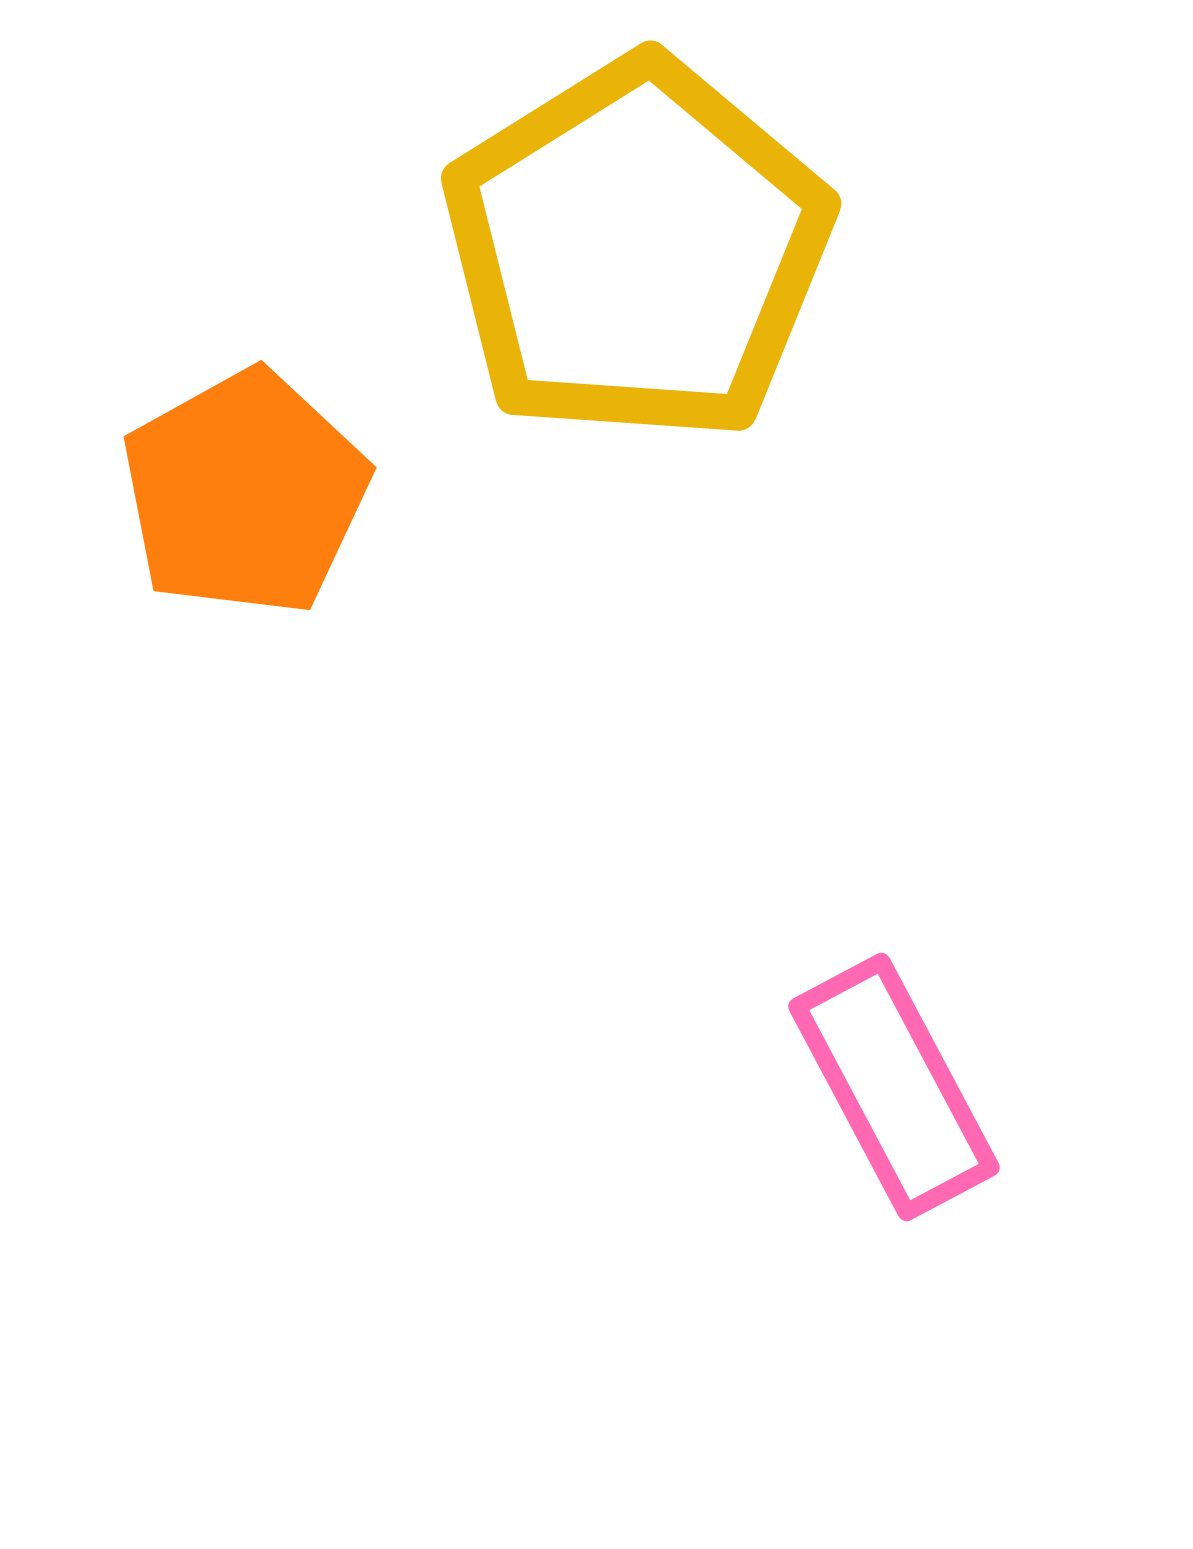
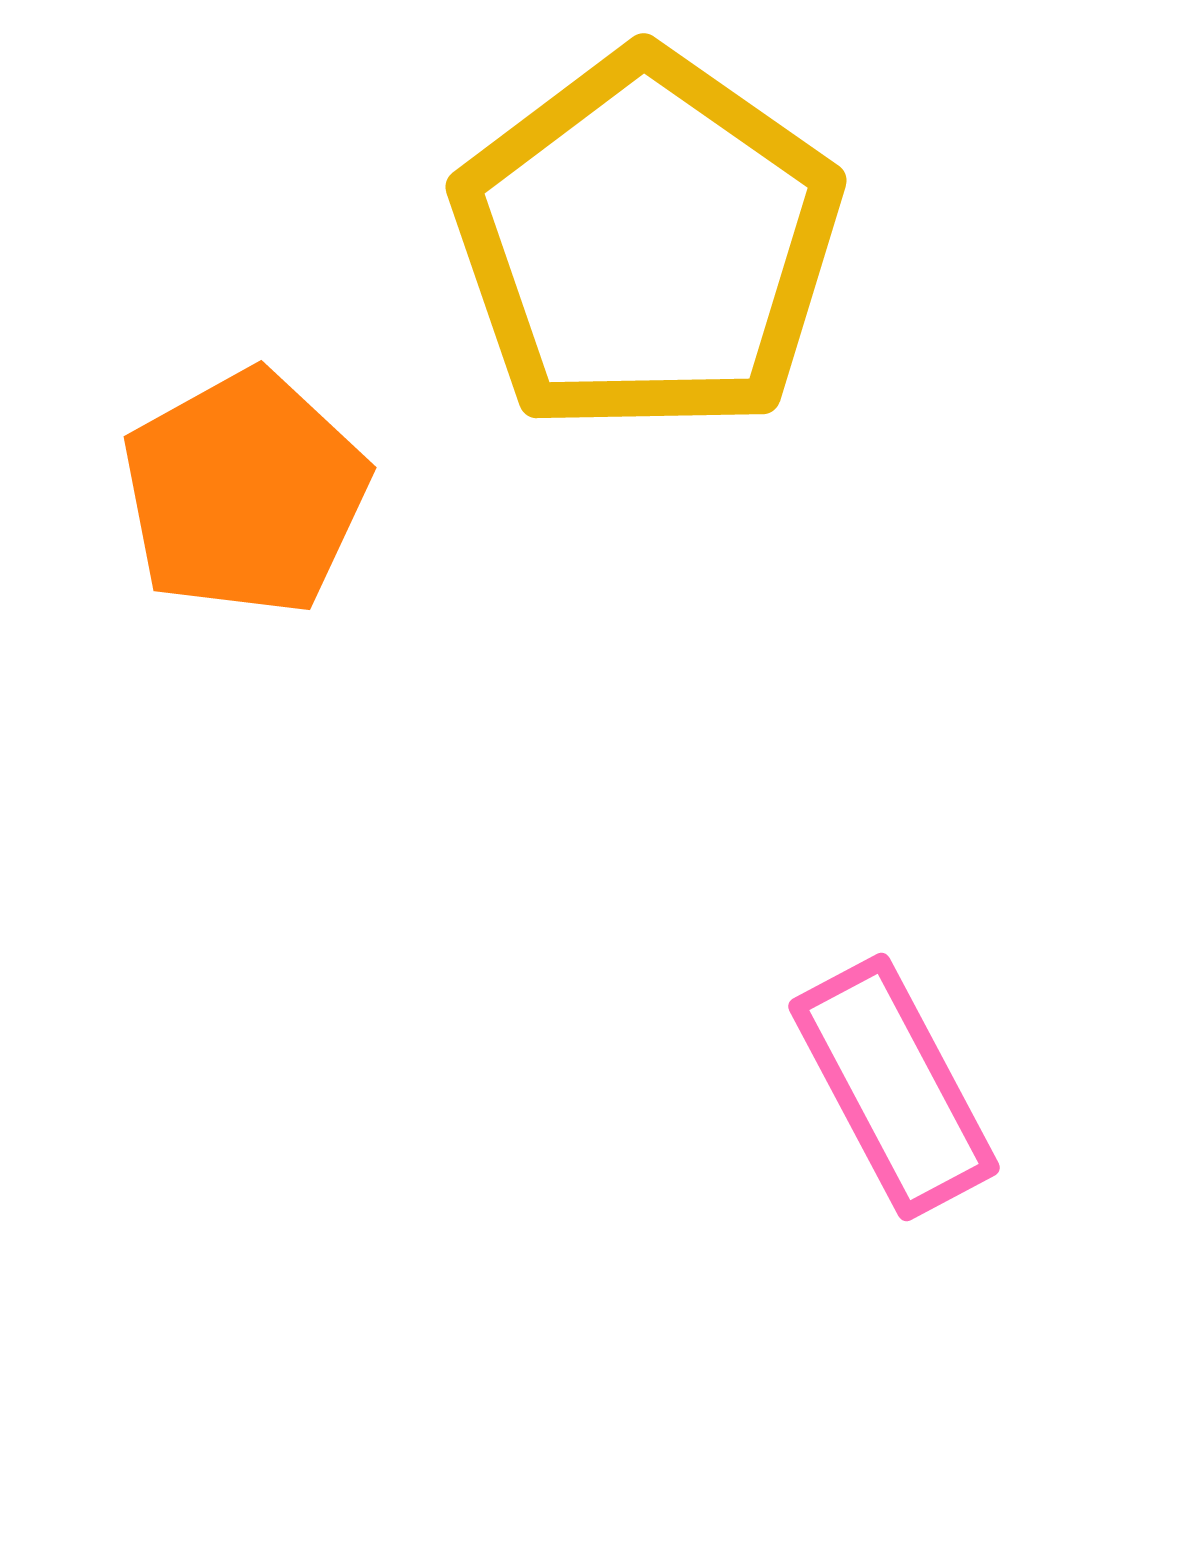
yellow pentagon: moved 10 px right, 7 px up; rotated 5 degrees counterclockwise
